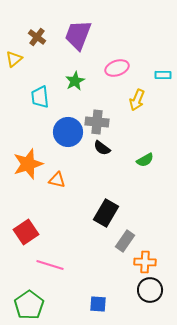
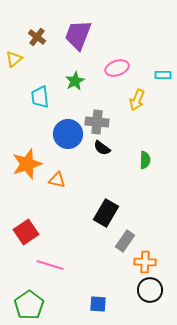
blue circle: moved 2 px down
green semicircle: rotated 60 degrees counterclockwise
orange star: moved 1 px left
